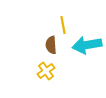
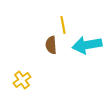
yellow cross: moved 24 px left, 9 px down
